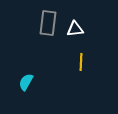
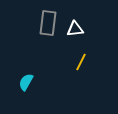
yellow line: rotated 24 degrees clockwise
